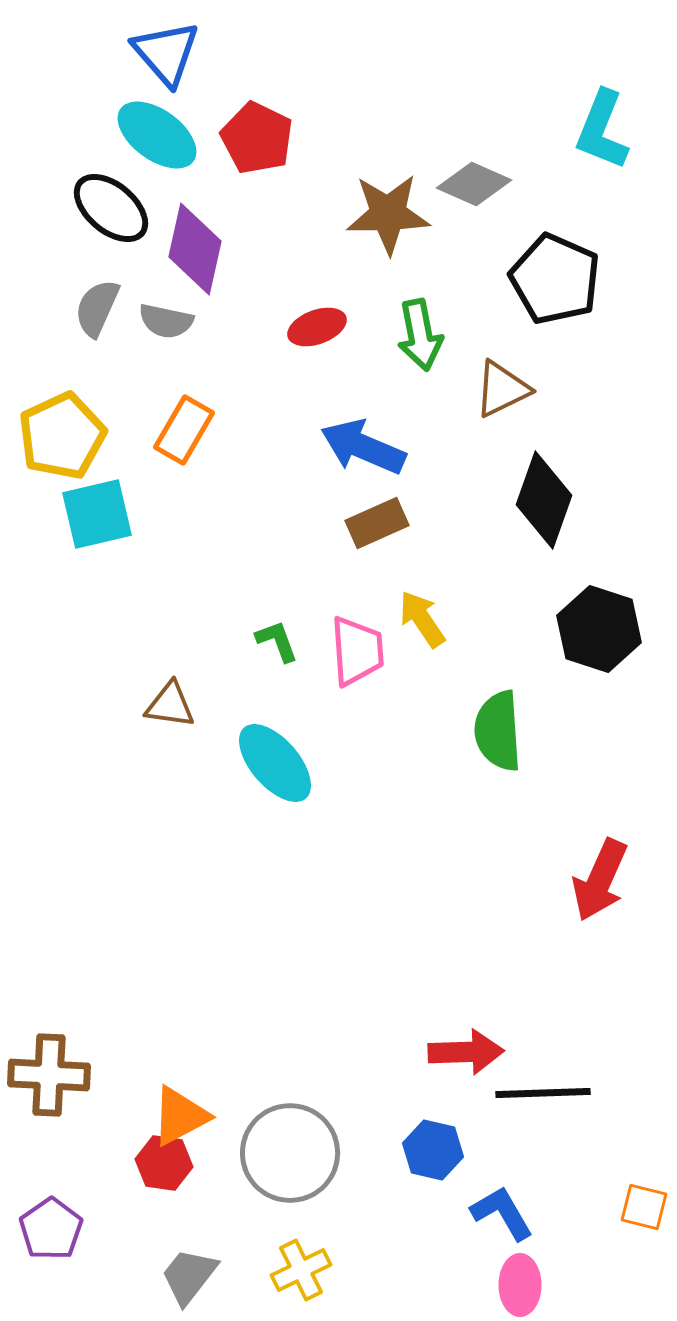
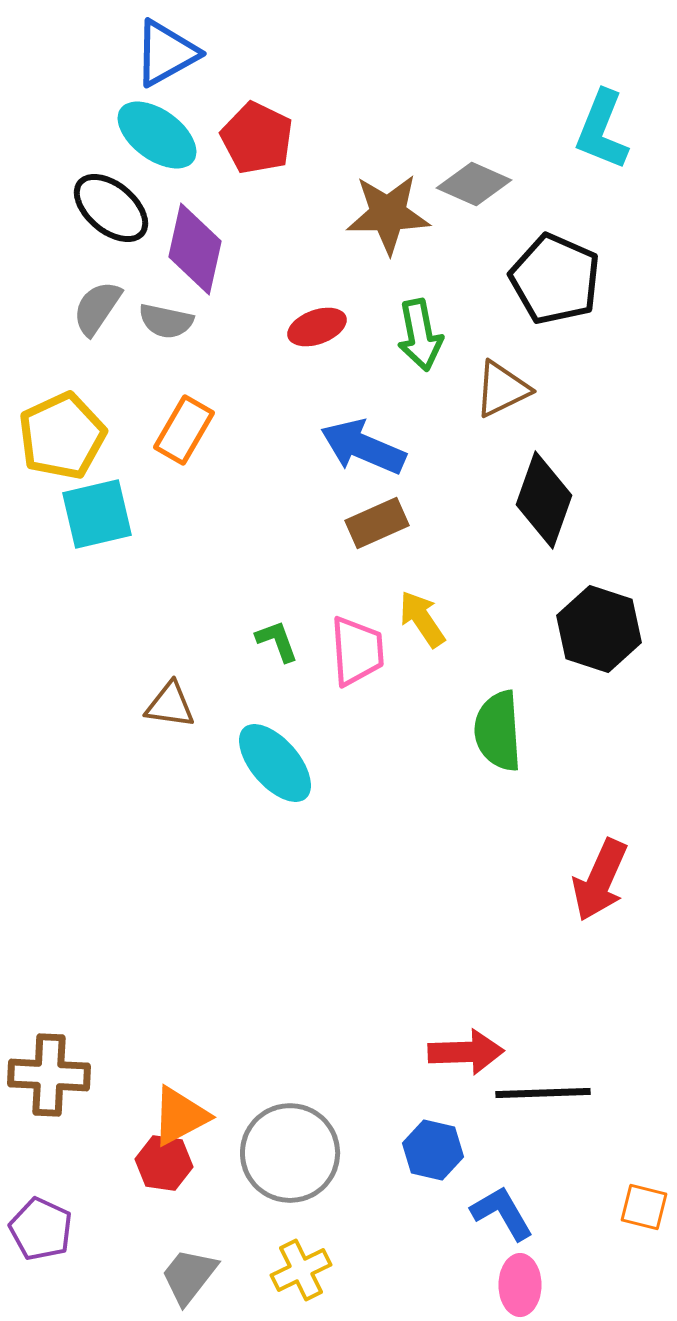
blue triangle at (166, 53): rotated 42 degrees clockwise
gray semicircle at (97, 308): rotated 10 degrees clockwise
purple pentagon at (51, 1229): moved 10 px left; rotated 12 degrees counterclockwise
